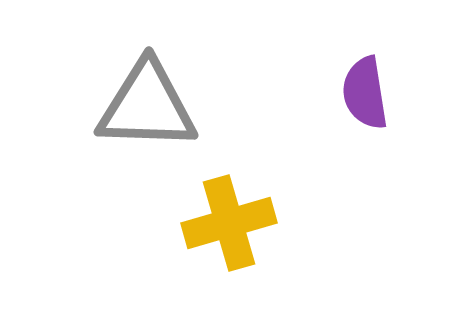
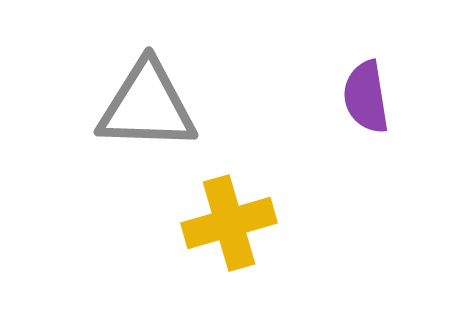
purple semicircle: moved 1 px right, 4 px down
